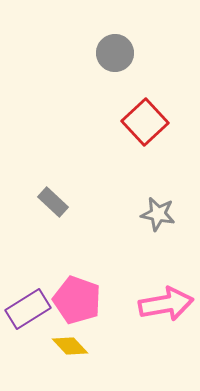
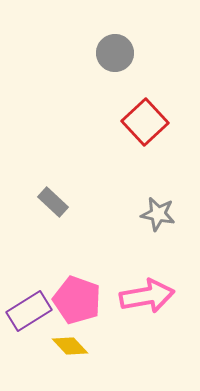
pink arrow: moved 19 px left, 8 px up
purple rectangle: moved 1 px right, 2 px down
